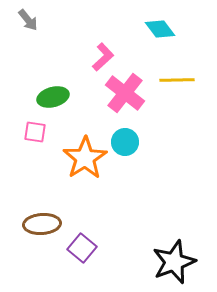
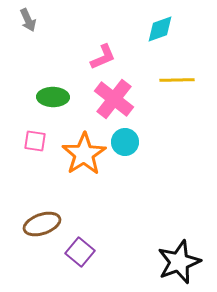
gray arrow: rotated 15 degrees clockwise
cyan diamond: rotated 72 degrees counterclockwise
pink L-shape: rotated 20 degrees clockwise
pink cross: moved 11 px left, 6 px down
green ellipse: rotated 16 degrees clockwise
pink square: moved 9 px down
orange star: moved 1 px left, 4 px up
brown ellipse: rotated 15 degrees counterclockwise
purple square: moved 2 px left, 4 px down
black star: moved 5 px right
